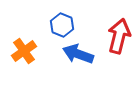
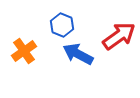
red arrow: rotated 40 degrees clockwise
blue arrow: rotated 8 degrees clockwise
